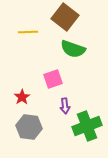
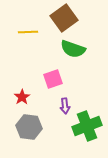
brown square: moved 1 px left, 1 px down; rotated 16 degrees clockwise
